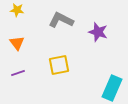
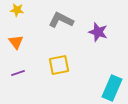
orange triangle: moved 1 px left, 1 px up
